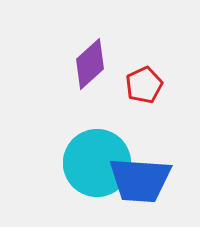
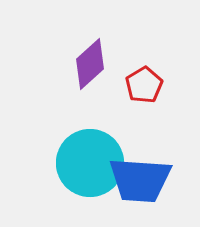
red pentagon: rotated 6 degrees counterclockwise
cyan circle: moved 7 px left
